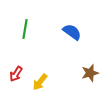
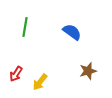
green line: moved 2 px up
brown star: moved 2 px left, 2 px up
